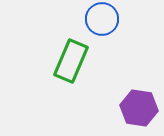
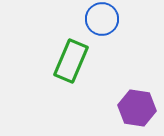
purple hexagon: moved 2 px left
